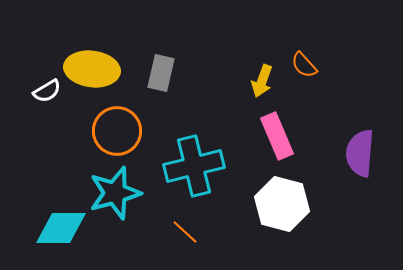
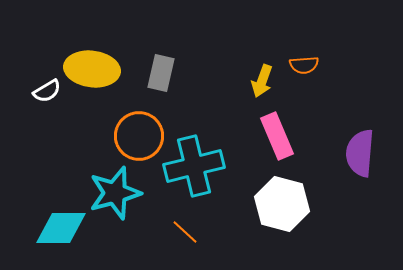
orange semicircle: rotated 52 degrees counterclockwise
orange circle: moved 22 px right, 5 px down
